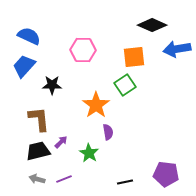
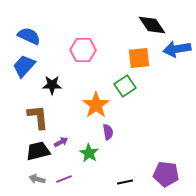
black diamond: rotated 32 degrees clockwise
orange square: moved 5 px right, 1 px down
green square: moved 1 px down
brown L-shape: moved 1 px left, 2 px up
purple arrow: rotated 16 degrees clockwise
